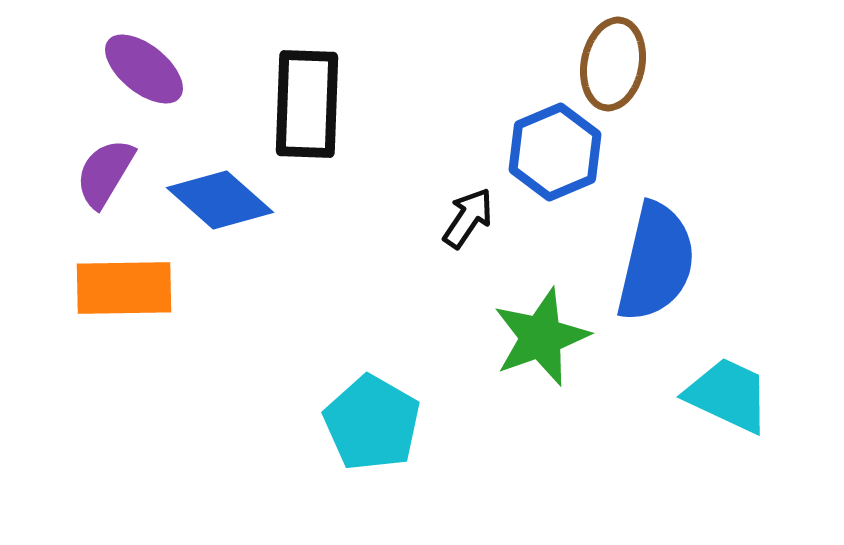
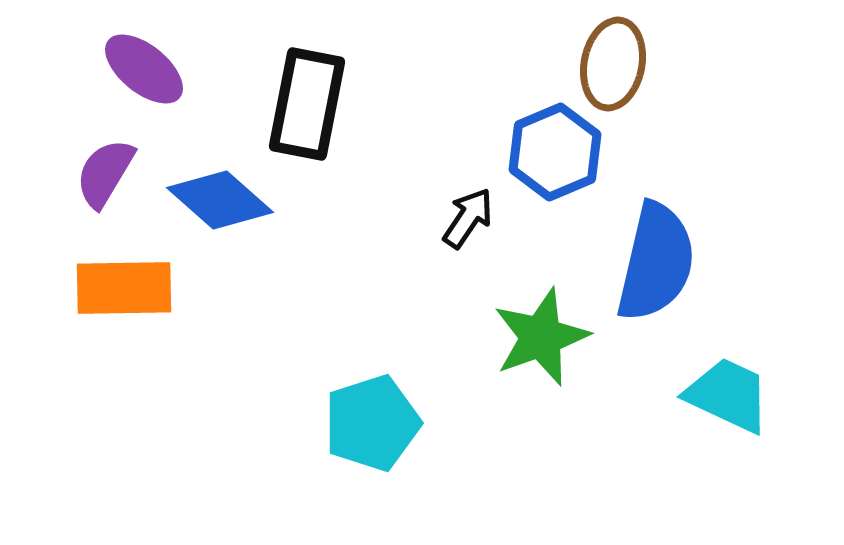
black rectangle: rotated 9 degrees clockwise
cyan pentagon: rotated 24 degrees clockwise
